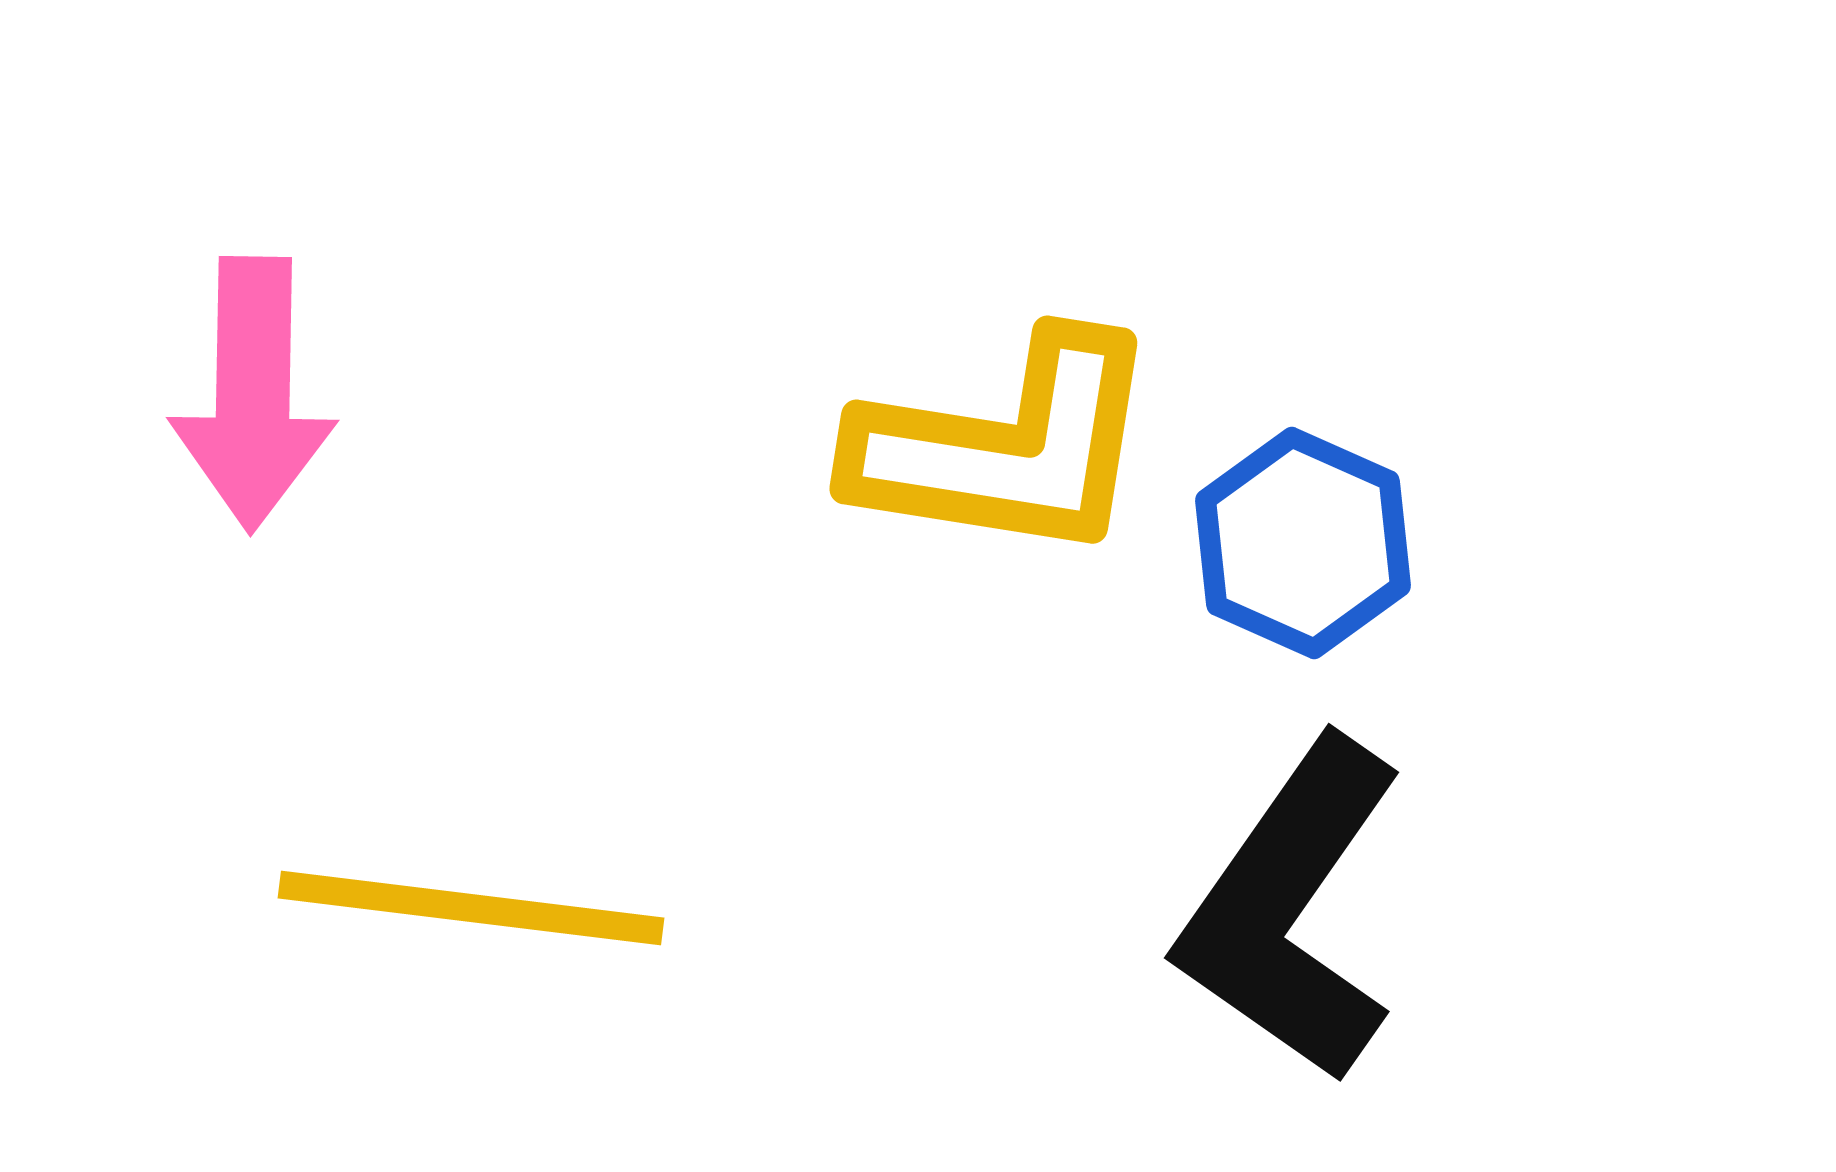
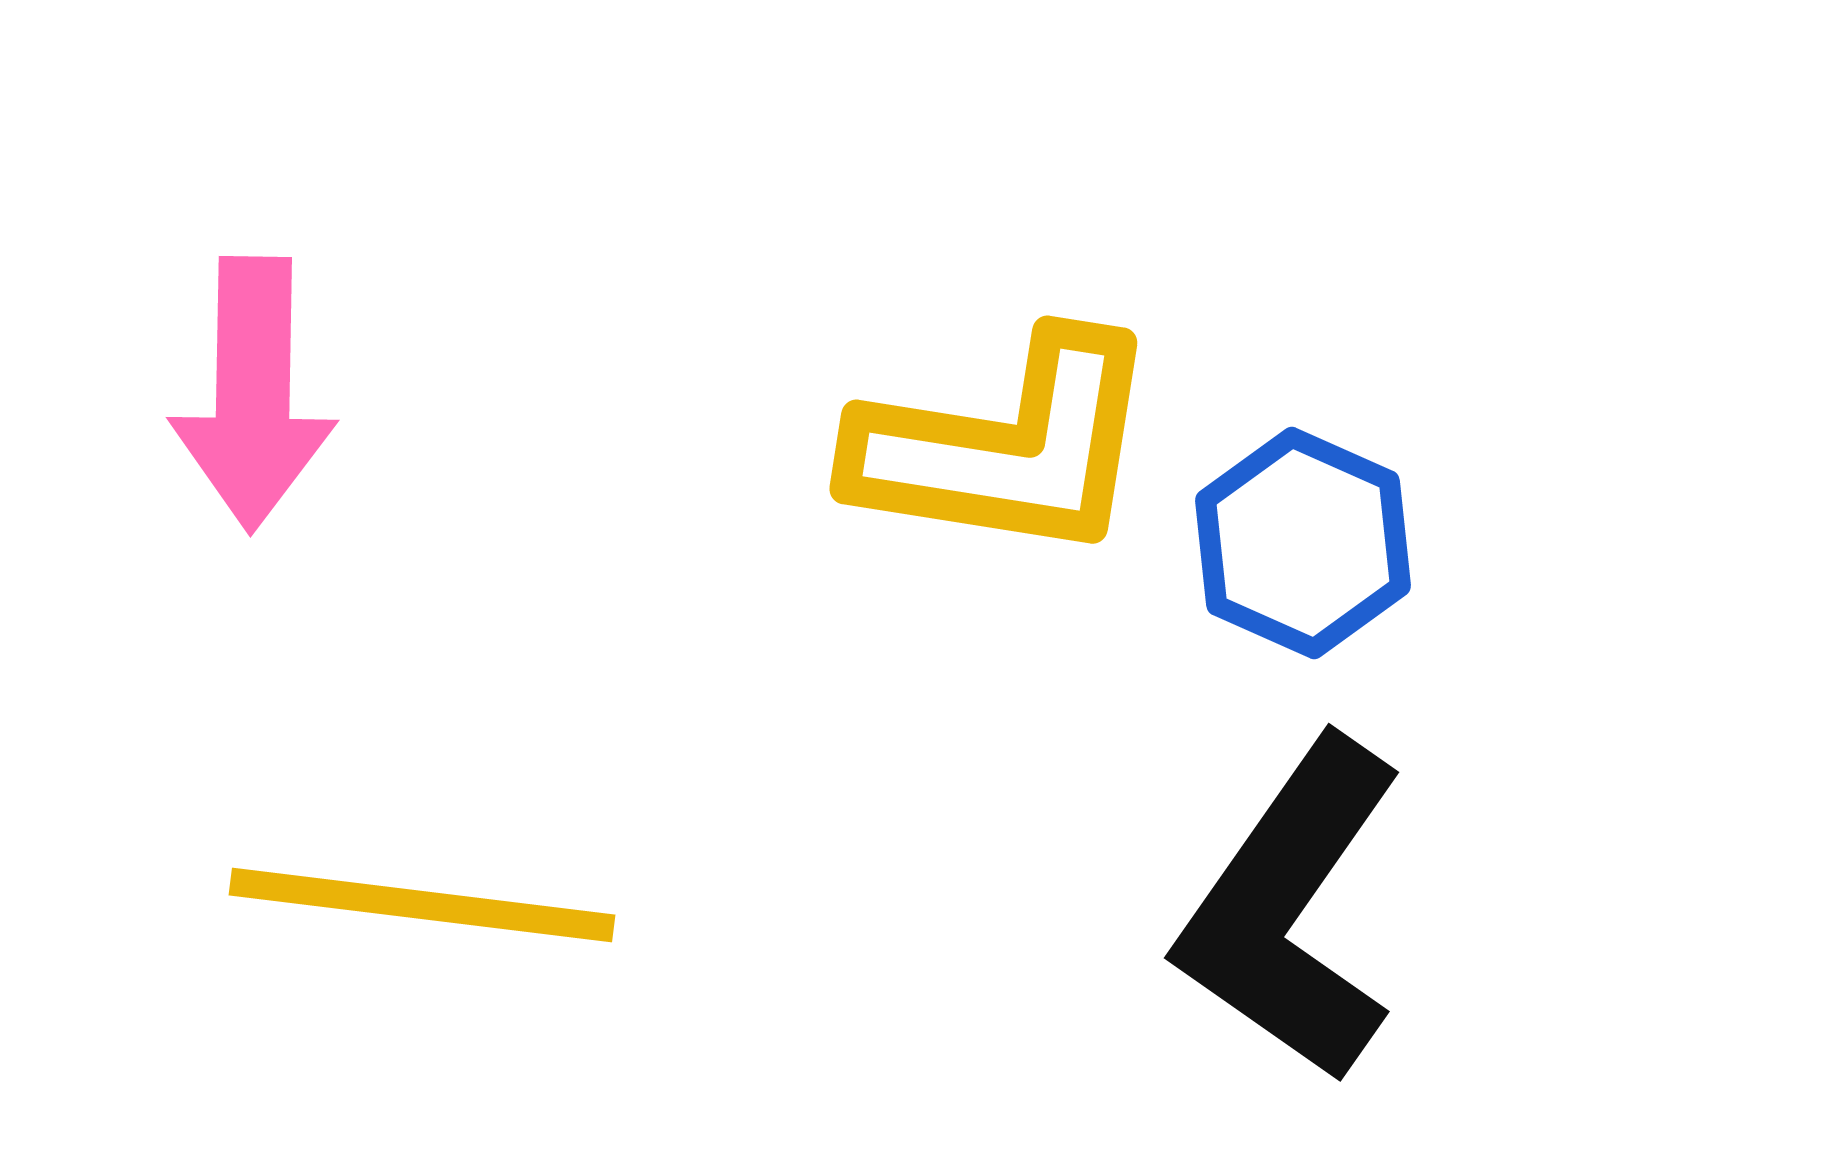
yellow line: moved 49 px left, 3 px up
